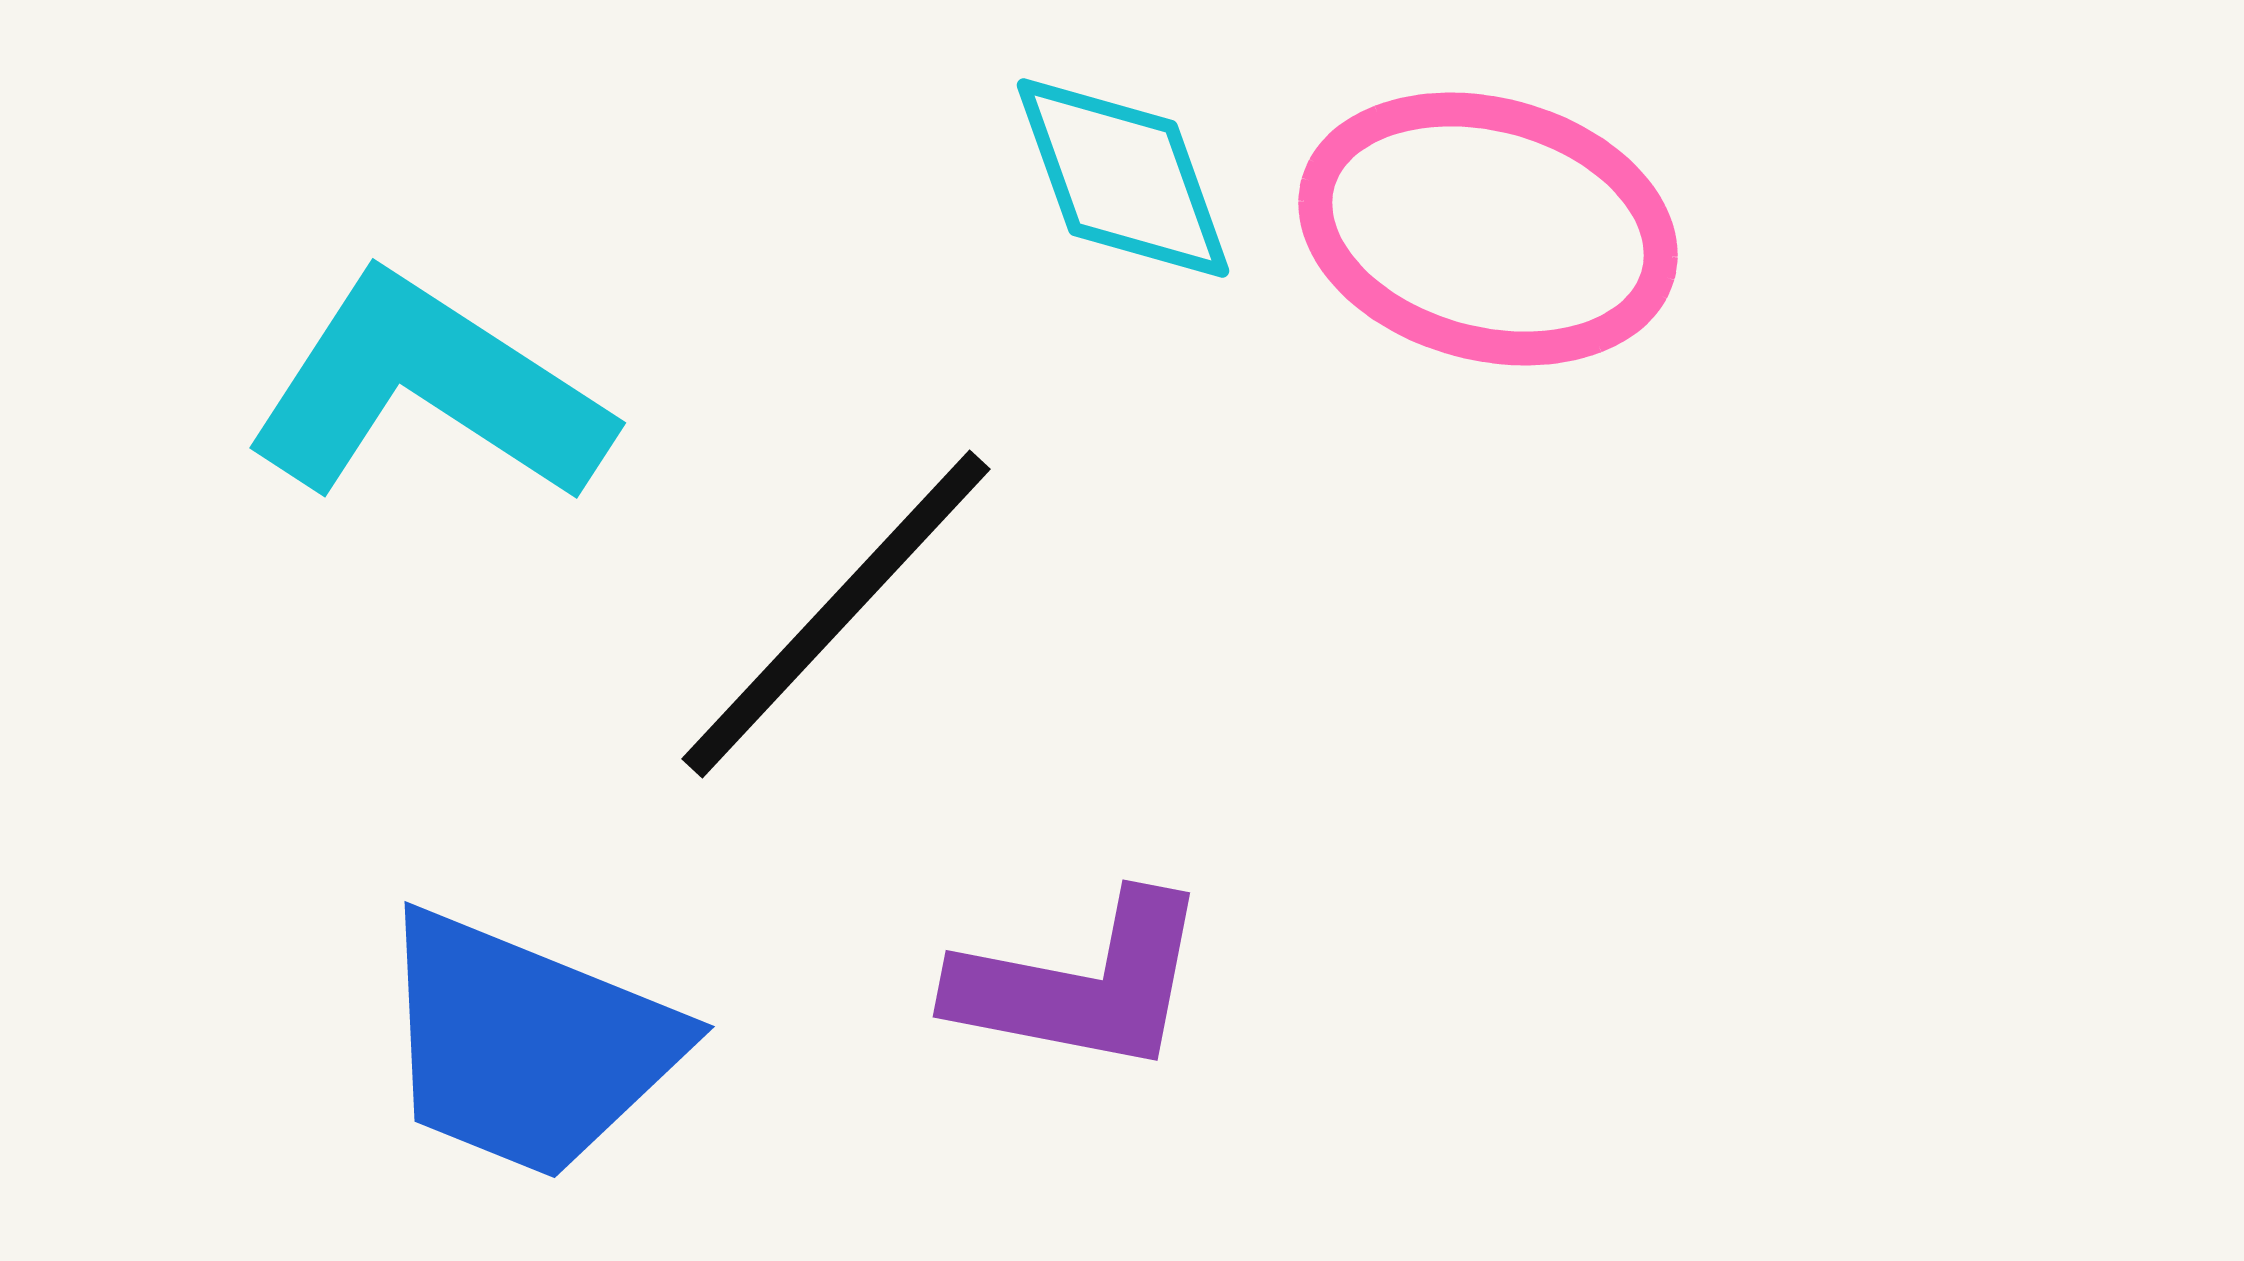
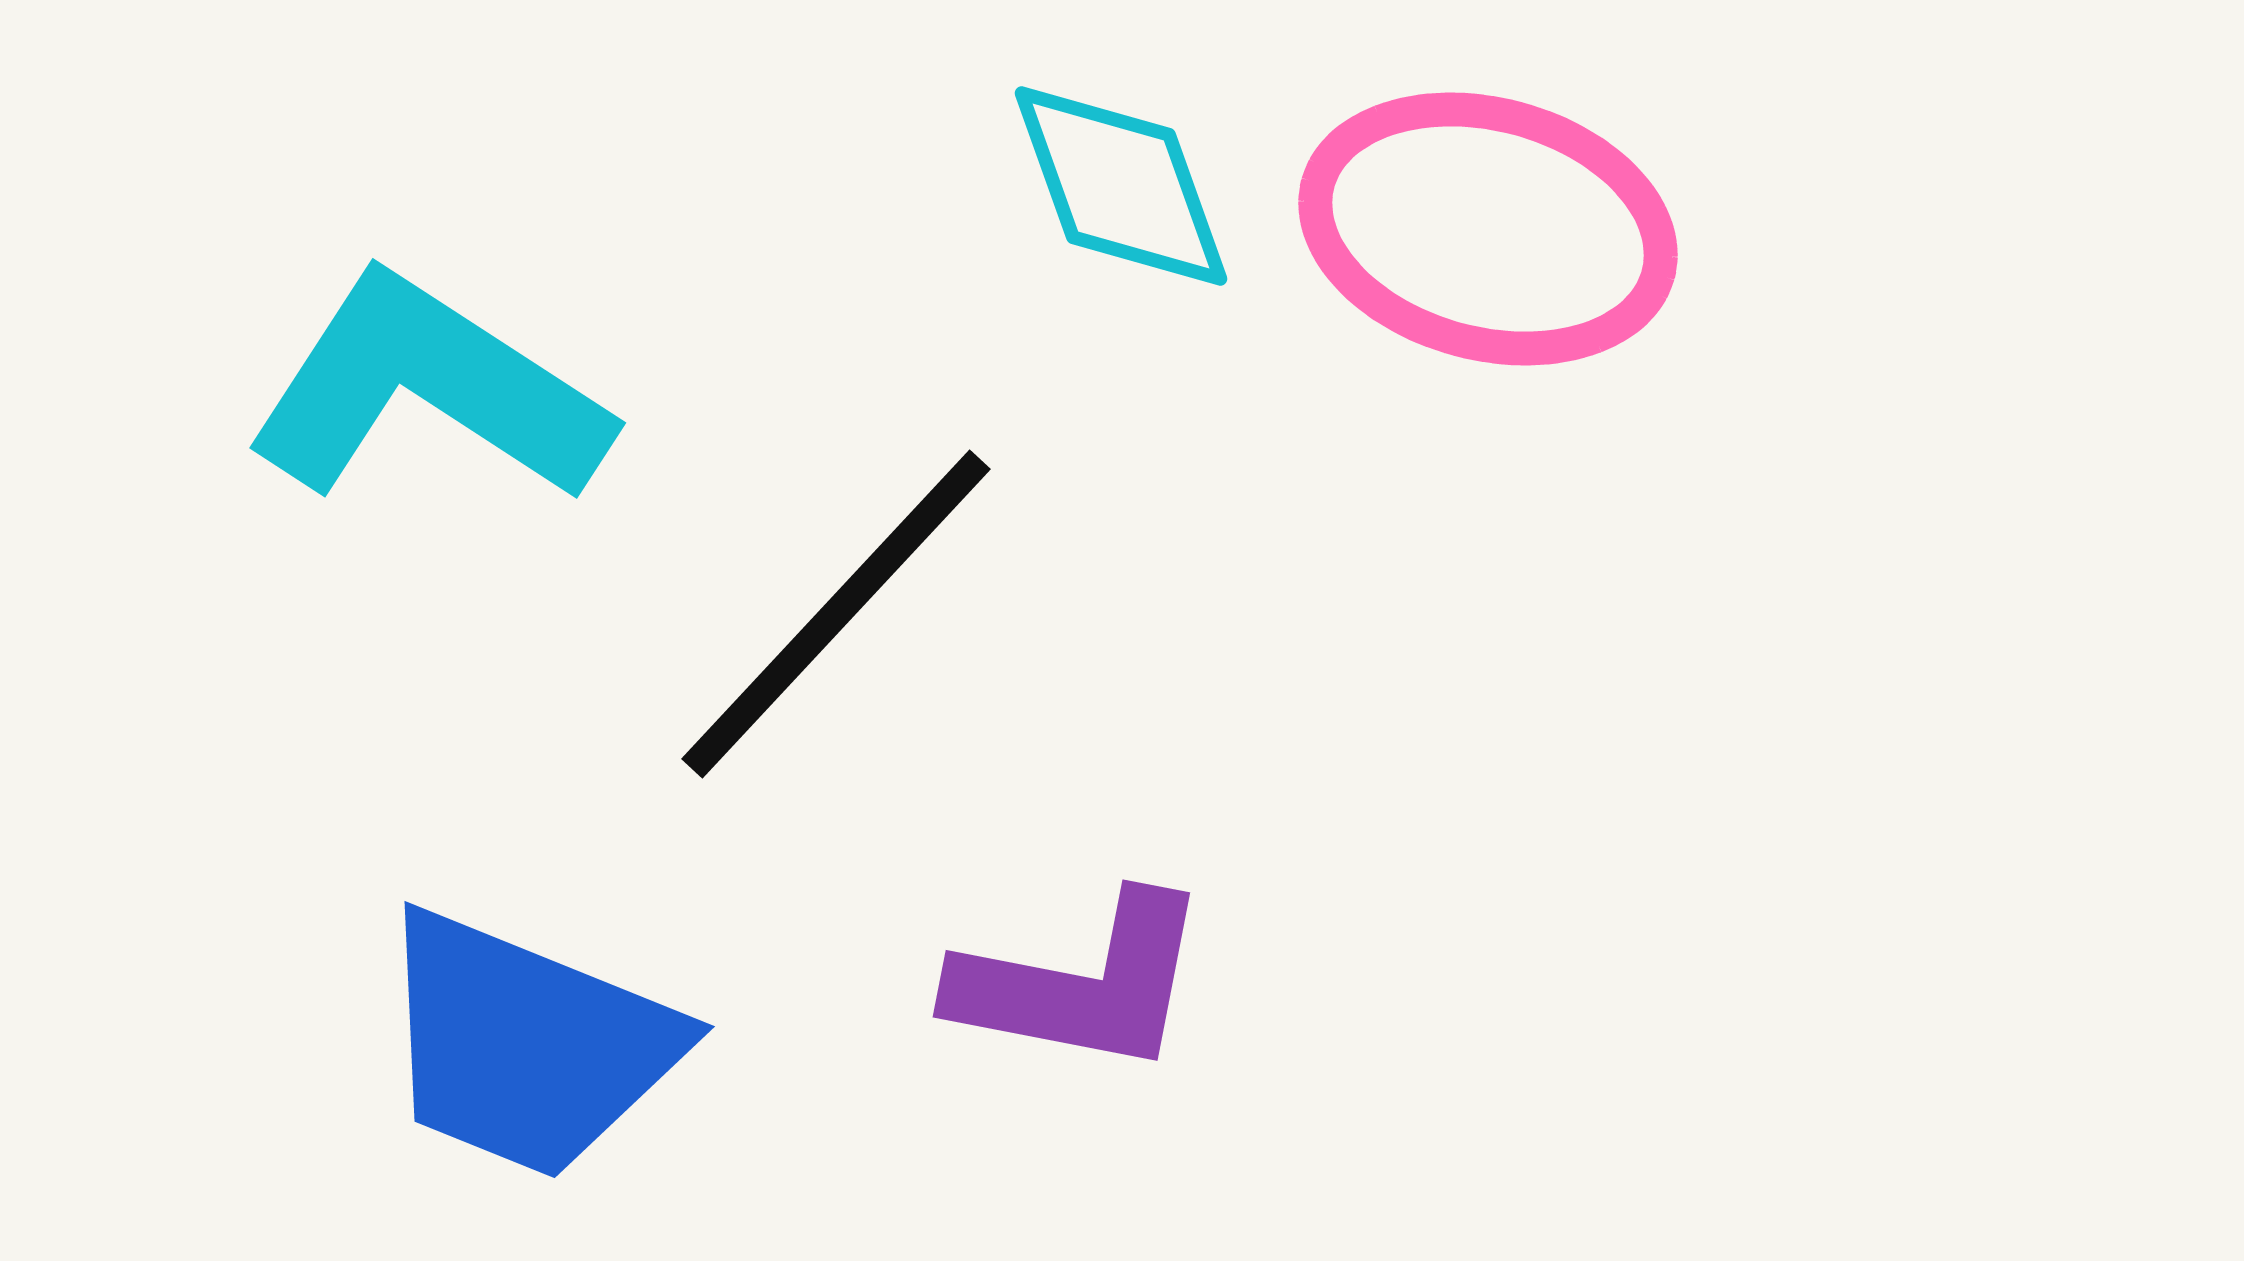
cyan diamond: moved 2 px left, 8 px down
